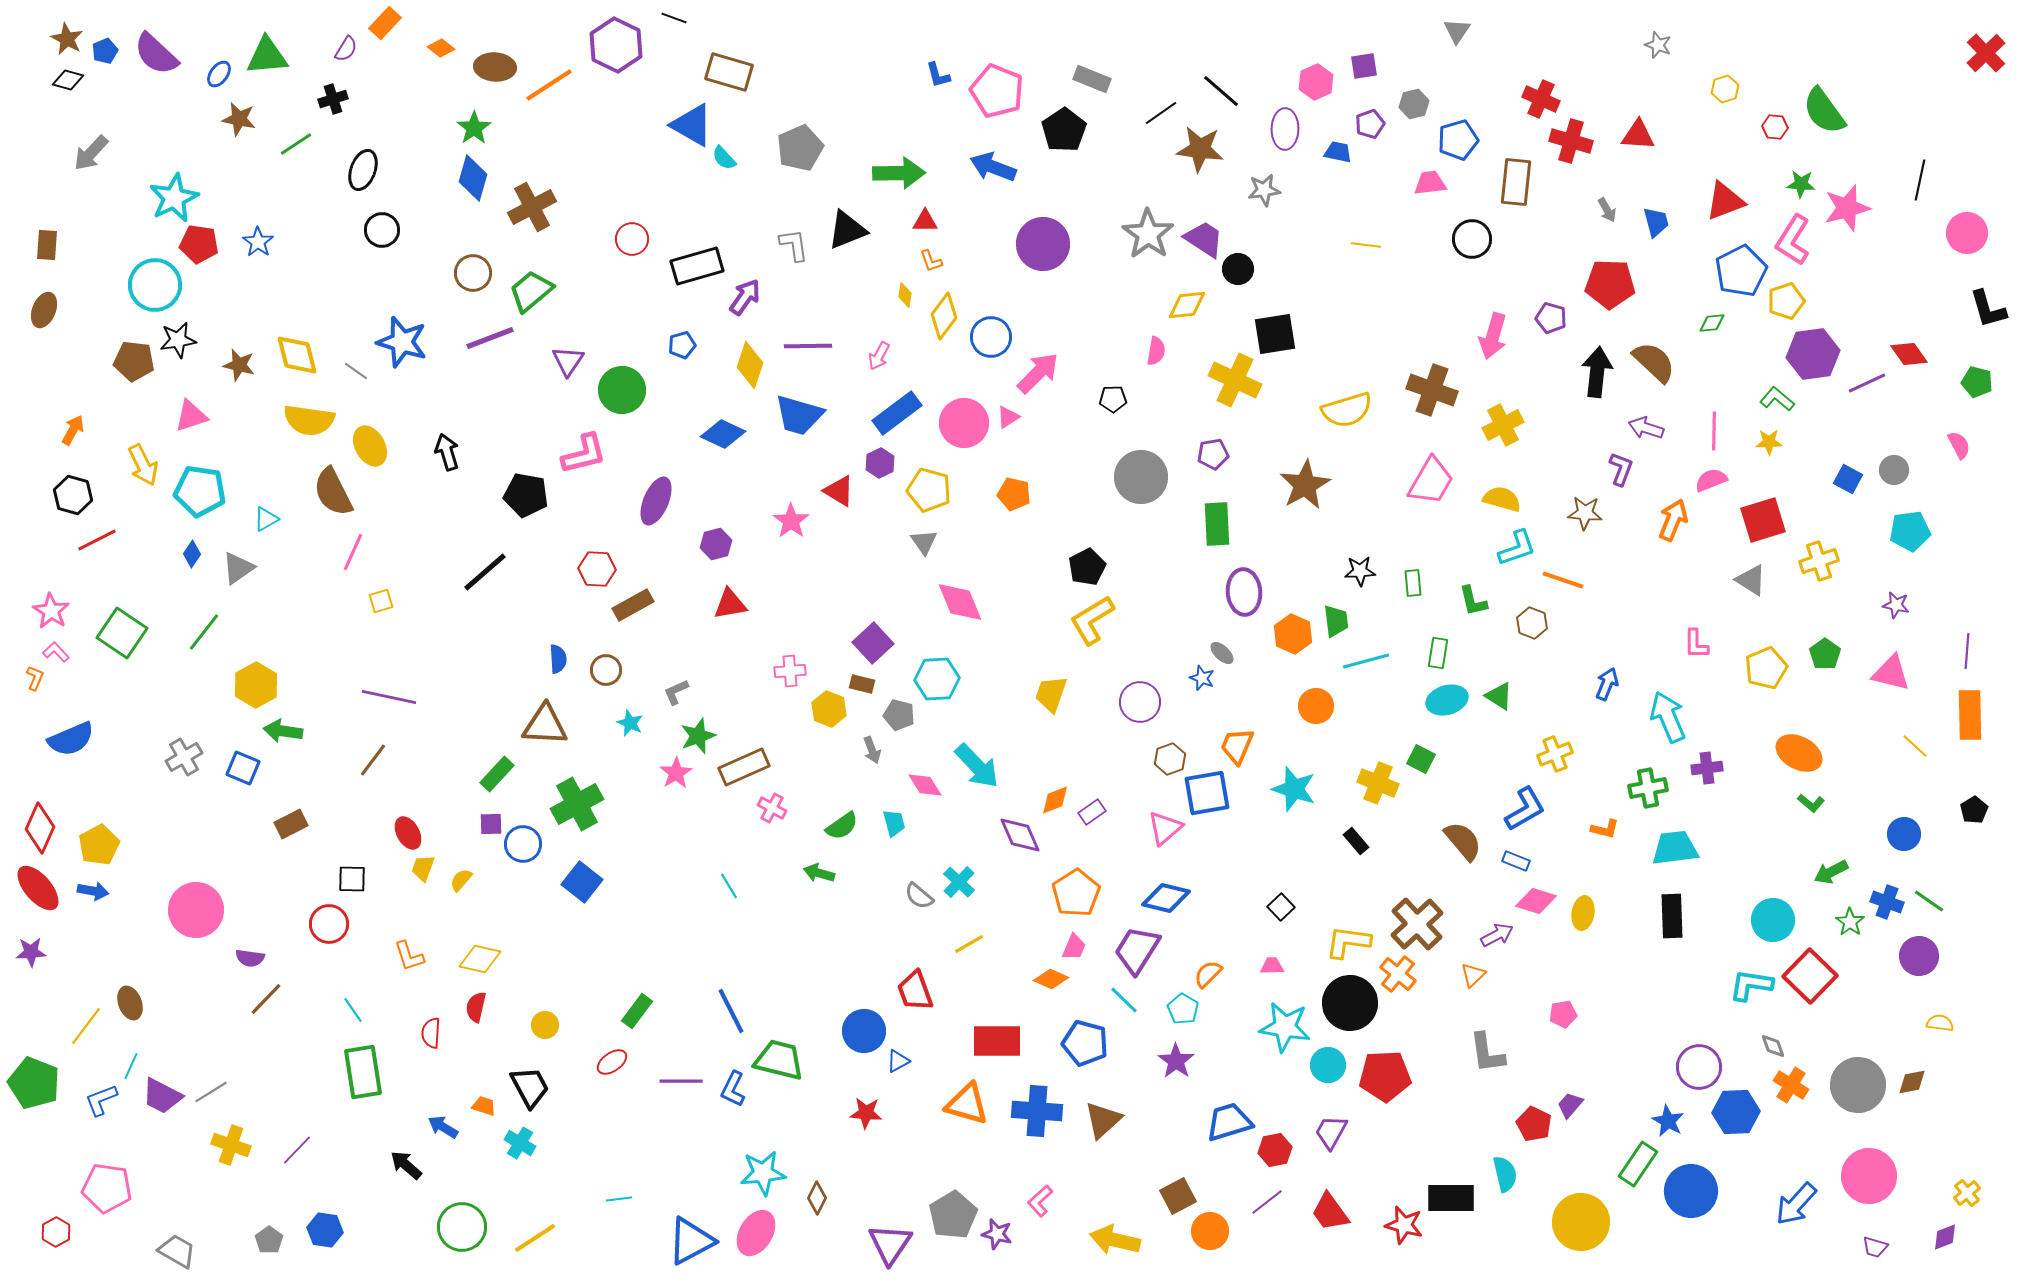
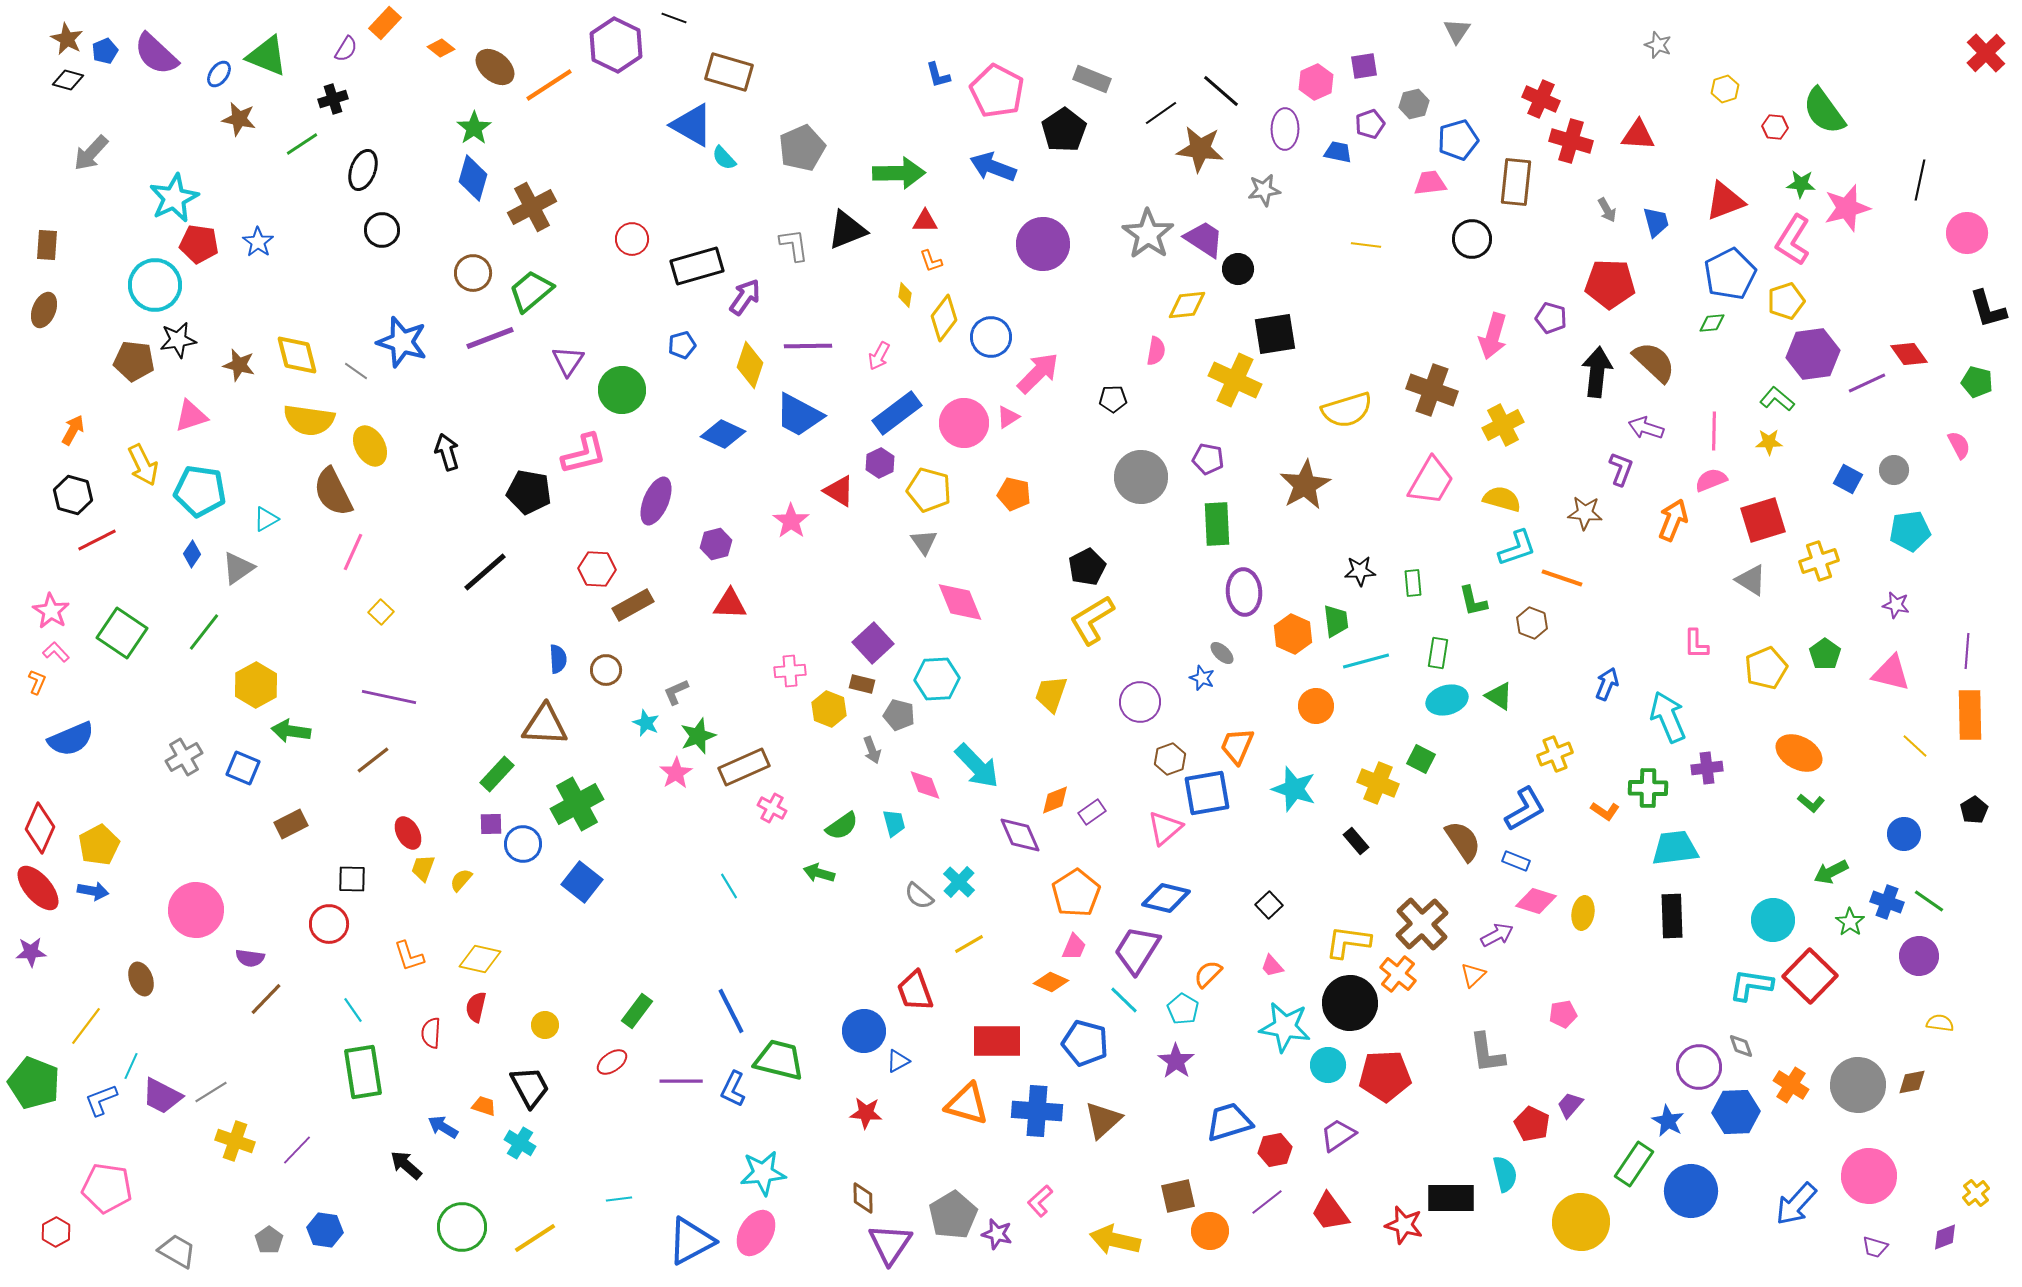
green triangle at (267, 56): rotated 27 degrees clockwise
brown ellipse at (495, 67): rotated 36 degrees clockwise
pink pentagon at (997, 91): rotated 6 degrees clockwise
green line at (296, 144): moved 6 px right
gray pentagon at (800, 148): moved 2 px right
blue pentagon at (1741, 271): moved 11 px left, 3 px down
yellow diamond at (944, 316): moved 2 px down
blue trapezoid at (799, 415): rotated 12 degrees clockwise
purple pentagon at (1213, 454): moved 5 px left, 5 px down; rotated 20 degrees clockwise
black pentagon at (526, 495): moved 3 px right, 3 px up
orange line at (1563, 580): moved 1 px left, 2 px up
yellow square at (381, 601): moved 11 px down; rotated 30 degrees counterclockwise
red triangle at (730, 604): rotated 12 degrees clockwise
orange L-shape at (35, 678): moved 2 px right, 4 px down
cyan star at (630, 723): moved 16 px right
green arrow at (283, 731): moved 8 px right
brown line at (373, 760): rotated 15 degrees clockwise
pink diamond at (925, 785): rotated 12 degrees clockwise
green cross at (1648, 788): rotated 12 degrees clockwise
orange L-shape at (1605, 829): moved 18 px up; rotated 20 degrees clockwise
brown semicircle at (1463, 841): rotated 6 degrees clockwise
black square at (1281, 907): moved 12 px left, 2 px up
brown cross at (1417, 924): moved 5 px right
pink trapezoid at (1272, 966): rotated 130 degrees counterclockwise
orange diamond at (1051, 979): moved 3 px down
brown ellipse at (130, 1003): moved 11 px right, 24 px up
gray diamond at (1773, 1046): moved 32 px left
red pentagon at (1534, 1124): moved 2 px left
purple trapezoid at (1331, 1132): moved 7 px right, 3 px down; rotated 27 degrees clockwise
yellow cross at (231, 1145): moved 4 px right, 4 px up
green rectangle at (1638, 1164): moved 4 px left
yellow cross at (1967, 1193): moved 9 px right
brown square at (1178, 1196): rotated 15 degrees clockwise
brown diamond at (817, 1198): moved 46 px right; rotated 28 degrees counterclockwise
